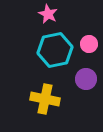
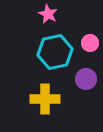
pink circle: moved 1 px right, 1 px up
cyan hexagon: moved 2 px down
yellow cross: rotated 12 degrees counterclockwise
